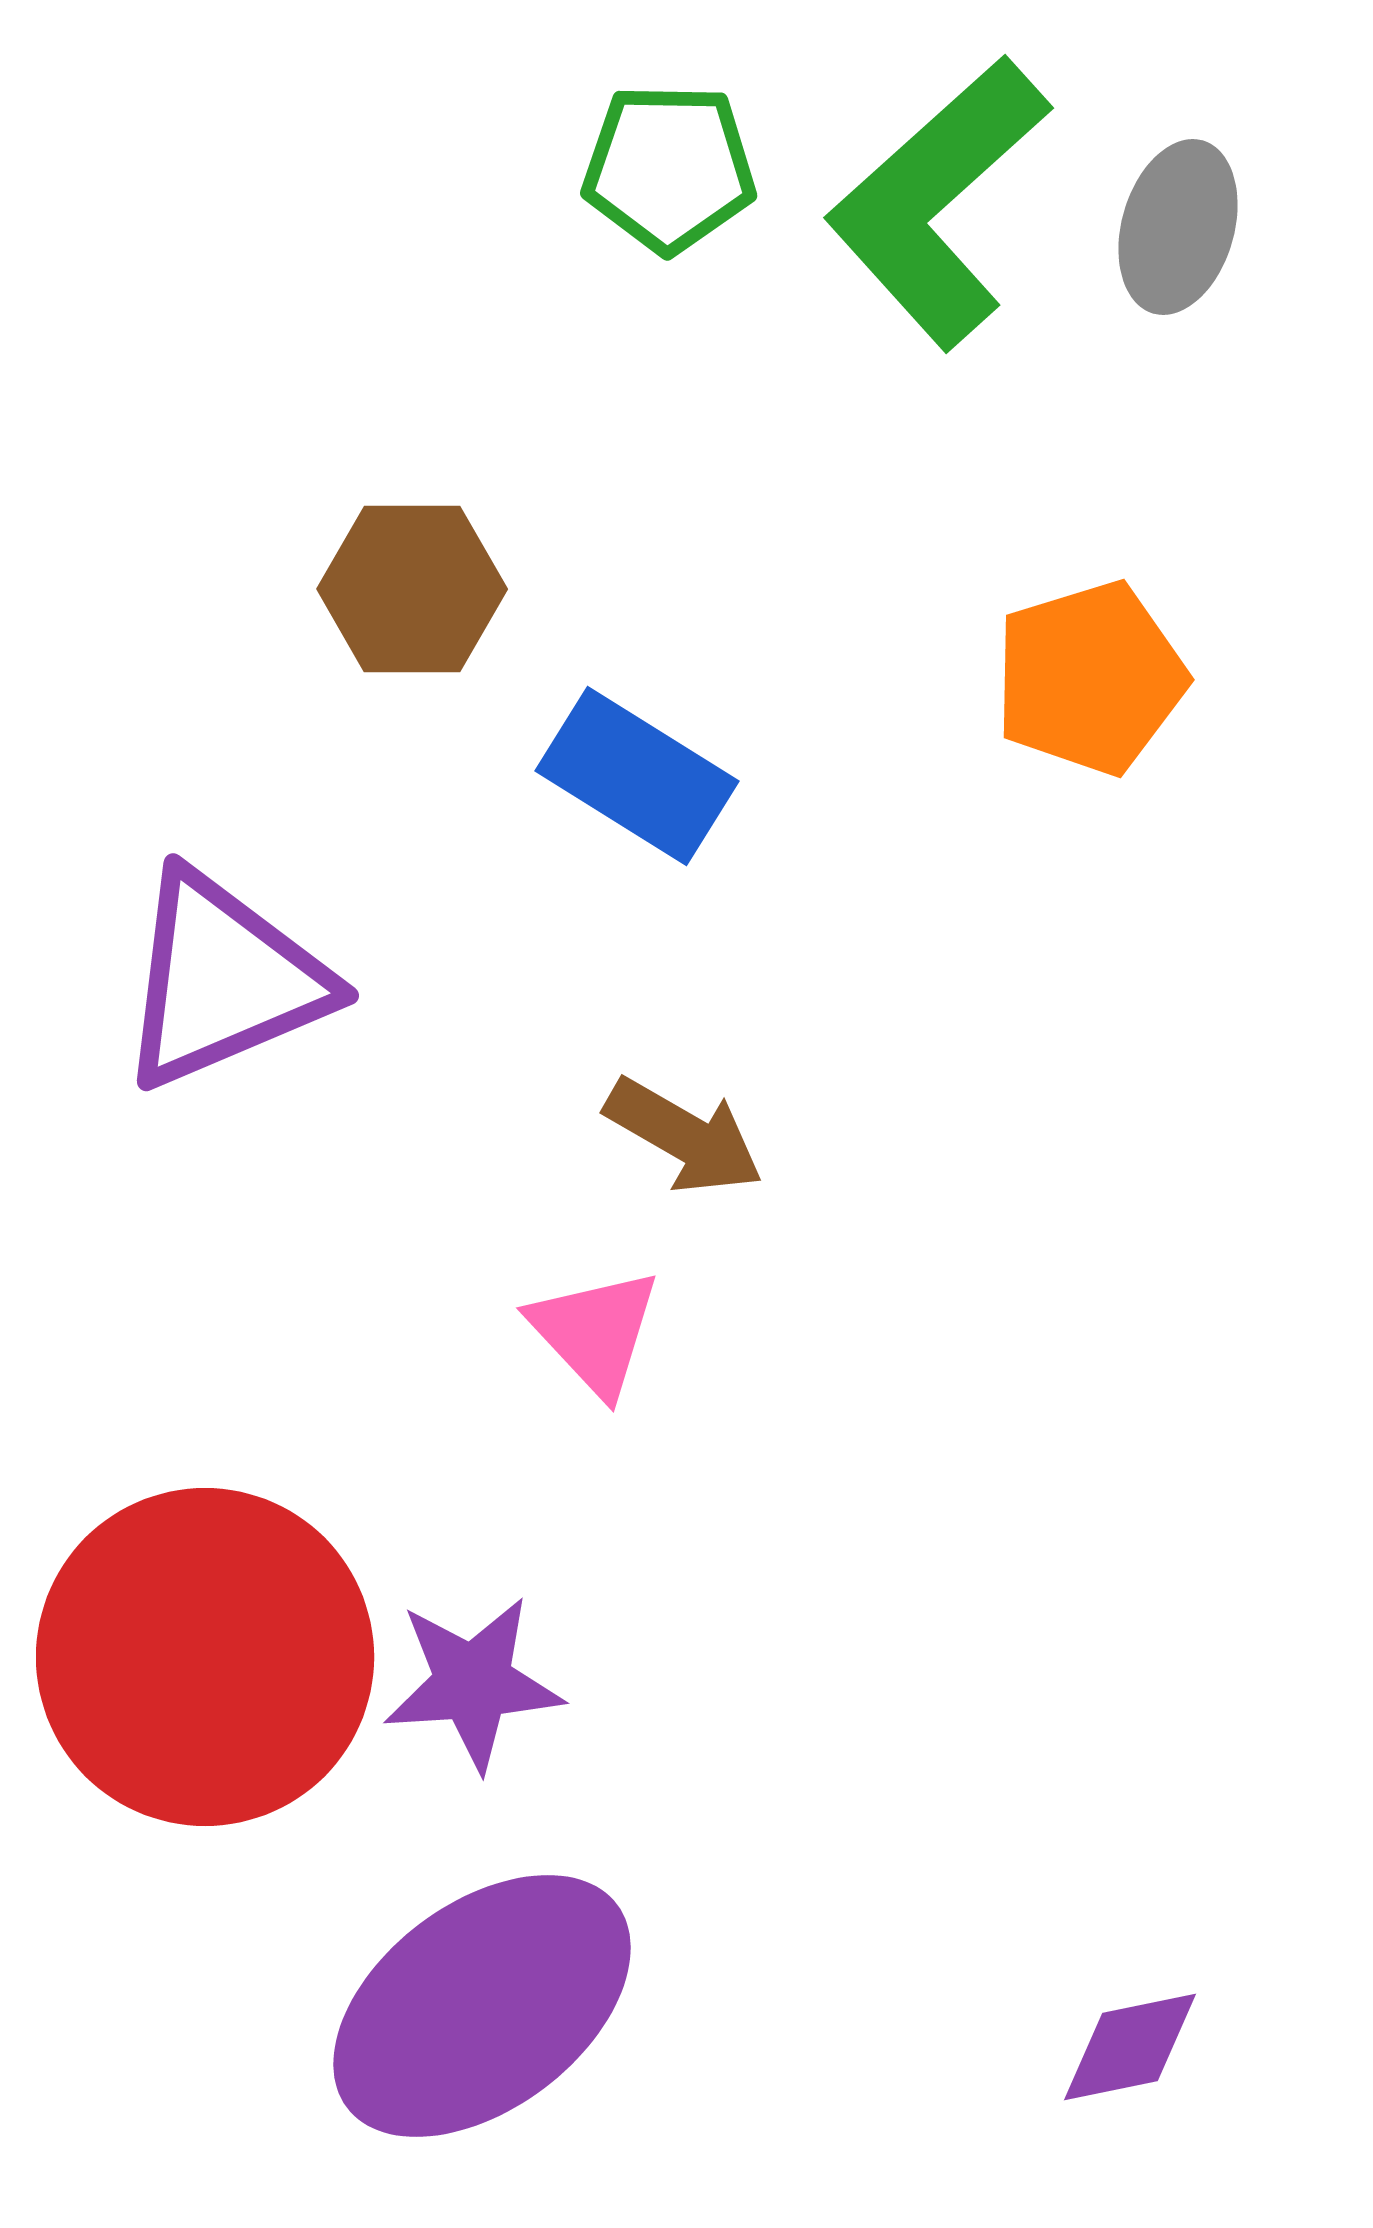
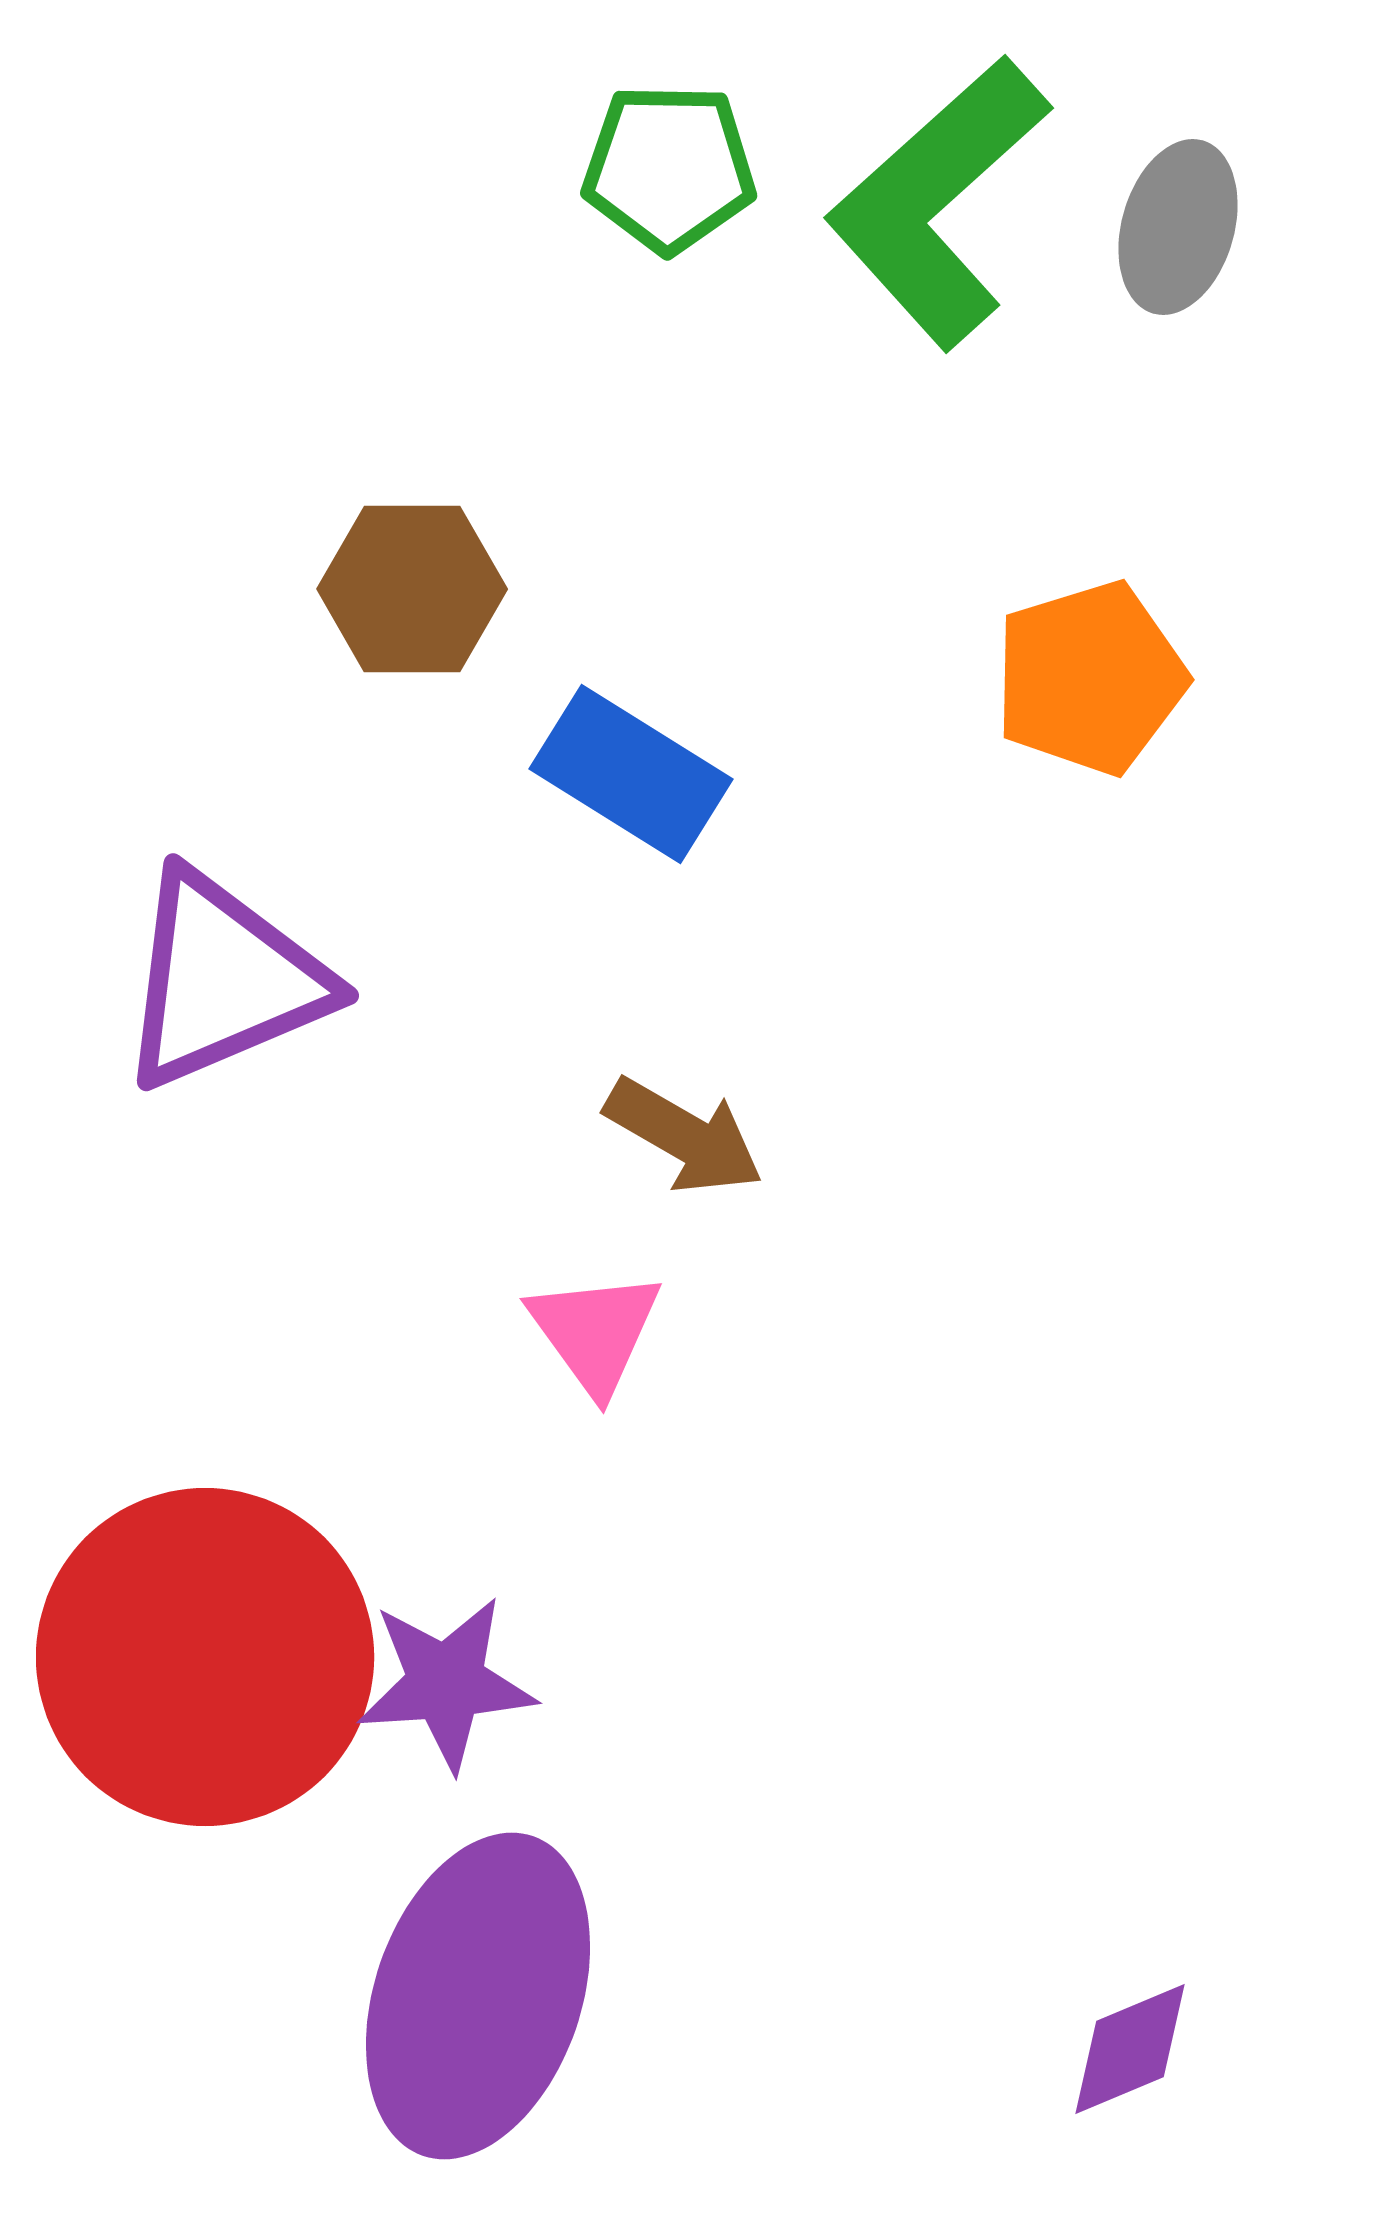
blue rectangle: moved 6 px left, 2 px up
pink triangle: rotated 7 degrees clockwise
purple star: moved 27 px left
purple ellipse: moved 4 px left, 10 px up; rotated 34 degrees counterclockwise
purple diamond: moved 2 px down; rotated 11 degrees counterclockwise
